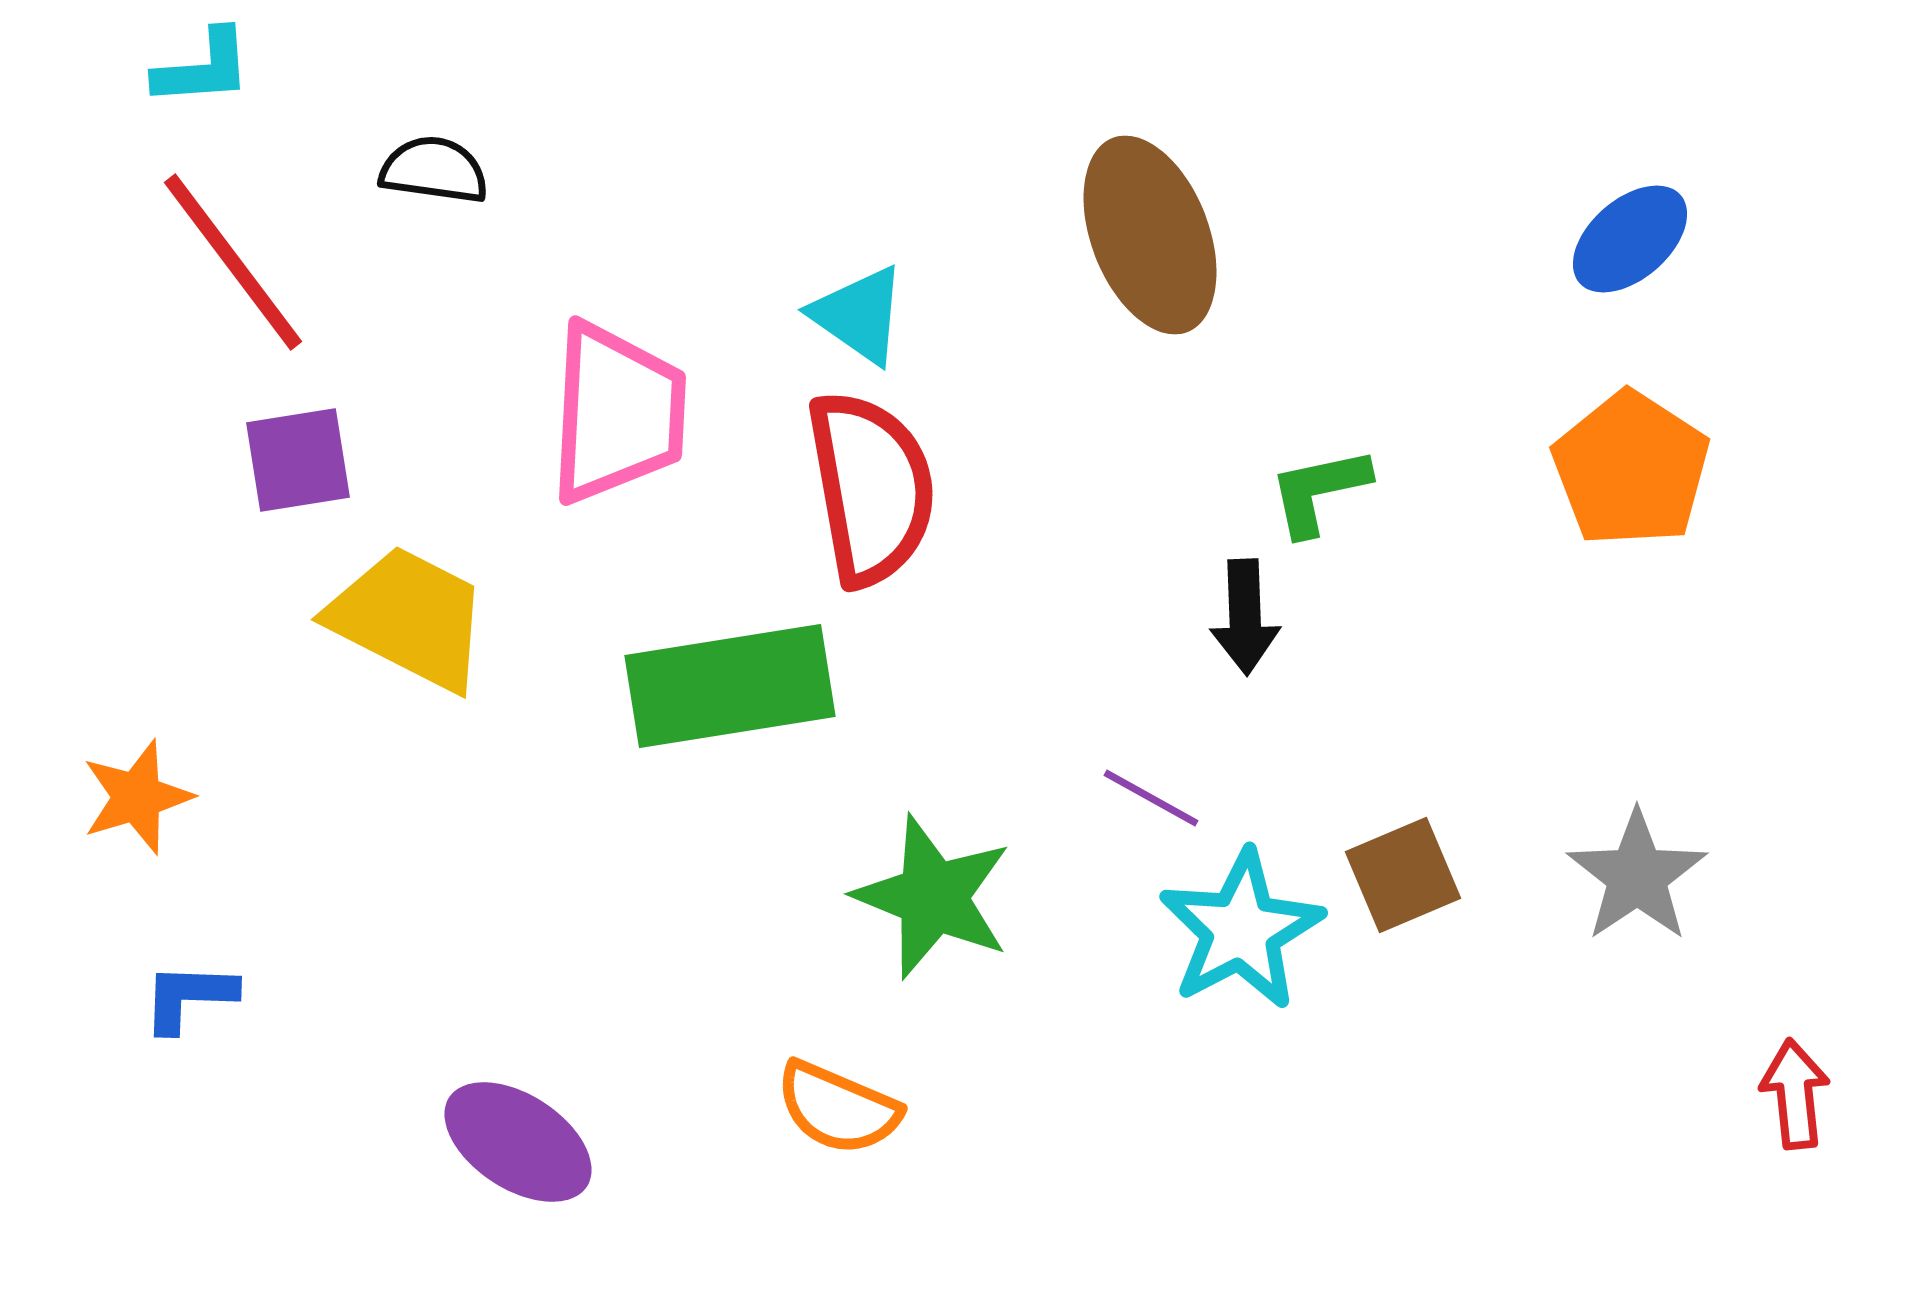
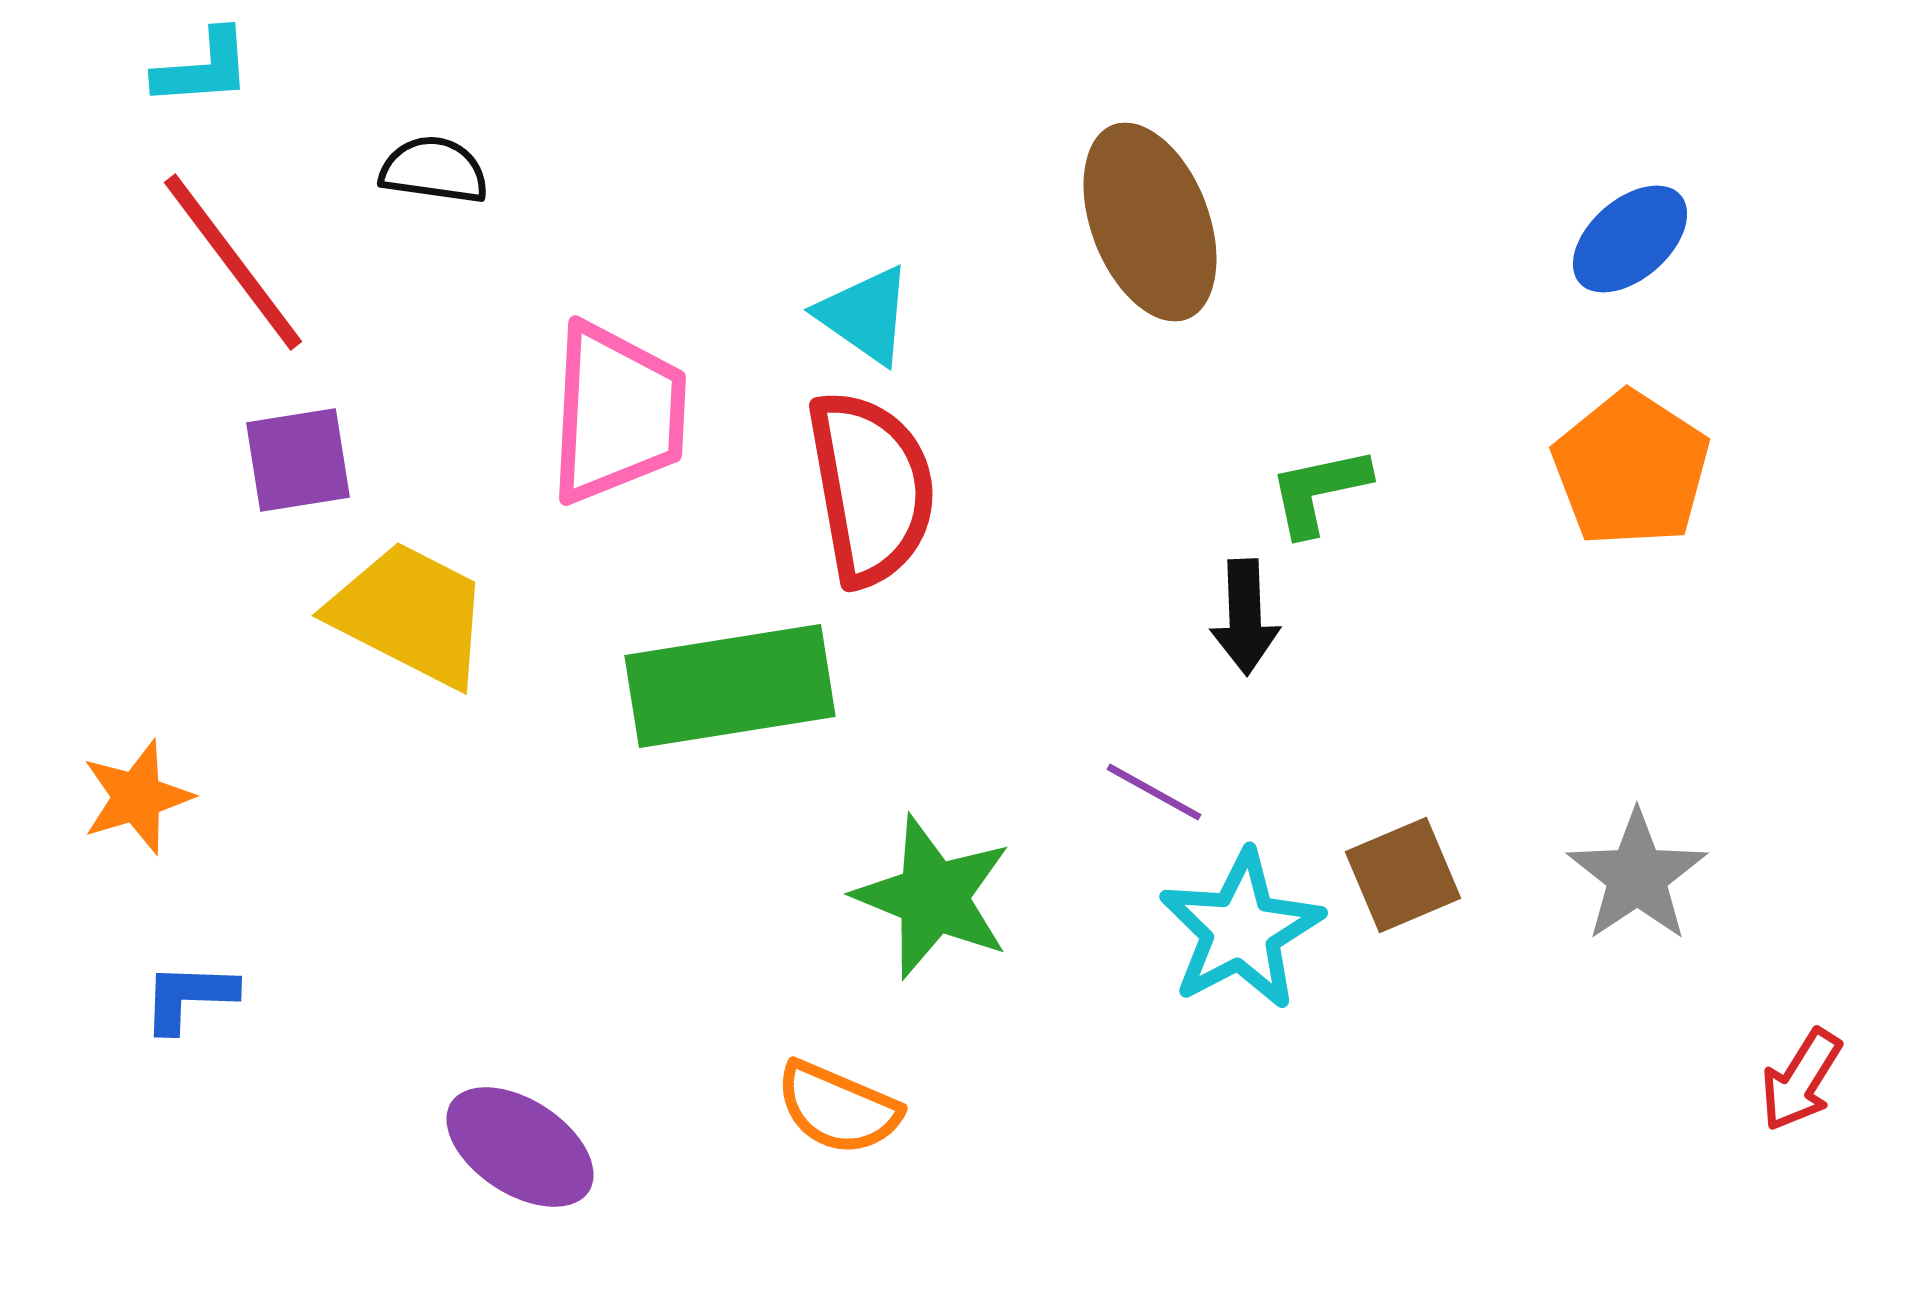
brown ellipse: moved 13 px up
cyan triangle: moved 6 px right
yellow trapezoid: moved 1 px right, 4 px up
purple line: moved 3 px right, 6 px up
red arrow: moved 6 px right, 14 px up; rotated 142 degrees counterclockwise
purple ellipse: moved 2 px right, 5 px down
